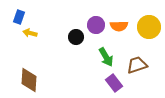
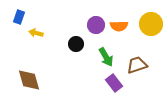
yellow circle: moved 2 px right, 3 px up
yellow arrow: moved 6 px right
black circle: moved 7 px down
brown diamond: rotated 20 degrees counterclockwise
